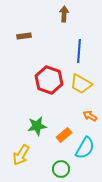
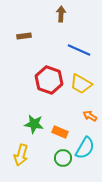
brown arrow: moved 3 px left
blue line: moved 1 px up; rotated 70 degrees counterclockwise
green star: moved 3 px left, 2 px up; rotated 18 degrees clockwise
orange rectangle: moved 4 px left, 3 px up; rotated 63 degrees clockwise
yellow arrow: rotated 15 degrees counterclockwise
green circle: moved 2 px right, 11 px up
